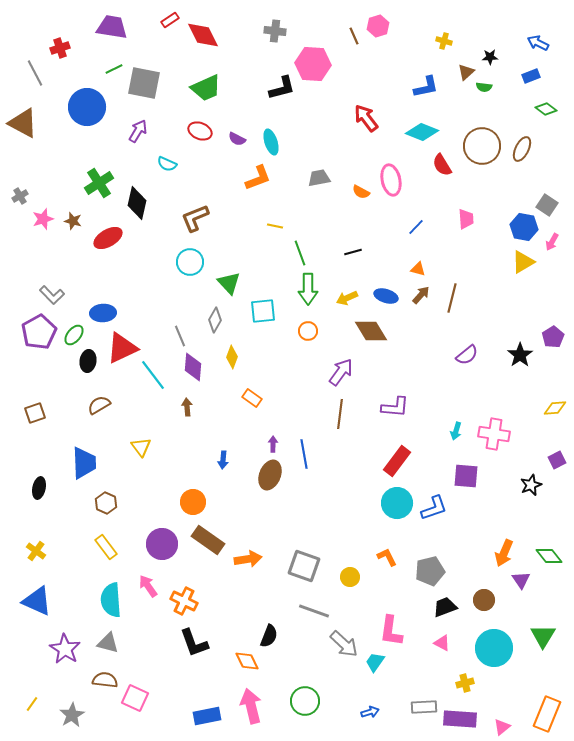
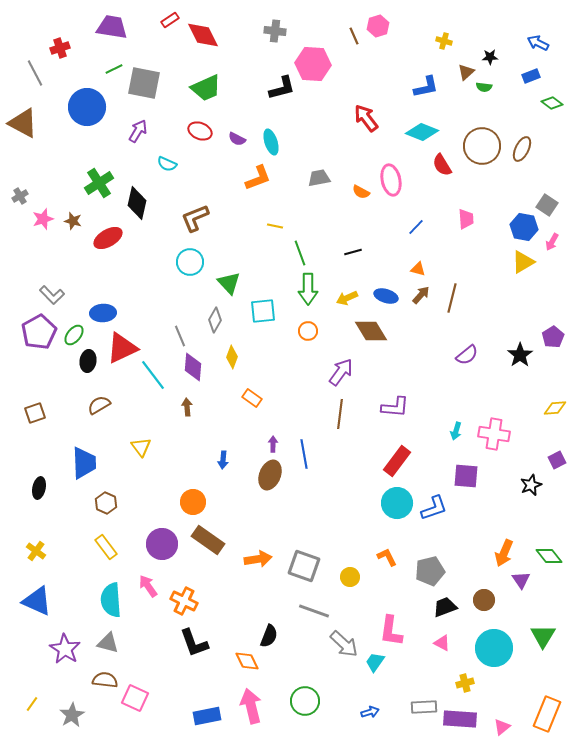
green diamond at (546, 109): moved 6 px right, 6 px up
orange arrow at (248, 559): moved 10 px right
